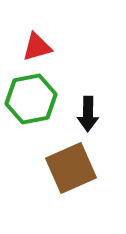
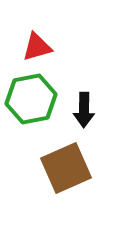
black arrow: moved 4 px left, 4 px up
brown square: moved 5 px left
